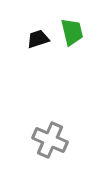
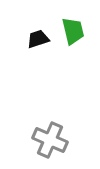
green trapezoid: moved 1 px right, 1 px up
